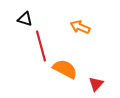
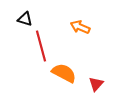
orange semicircle: moved 1 px left, 4 px down
